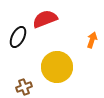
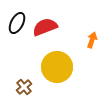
red semicircle: moved 8 px down
black ellipse: moved 1 px left, 14 px up
brown cross: rotated 21 degrees counterclockwise
